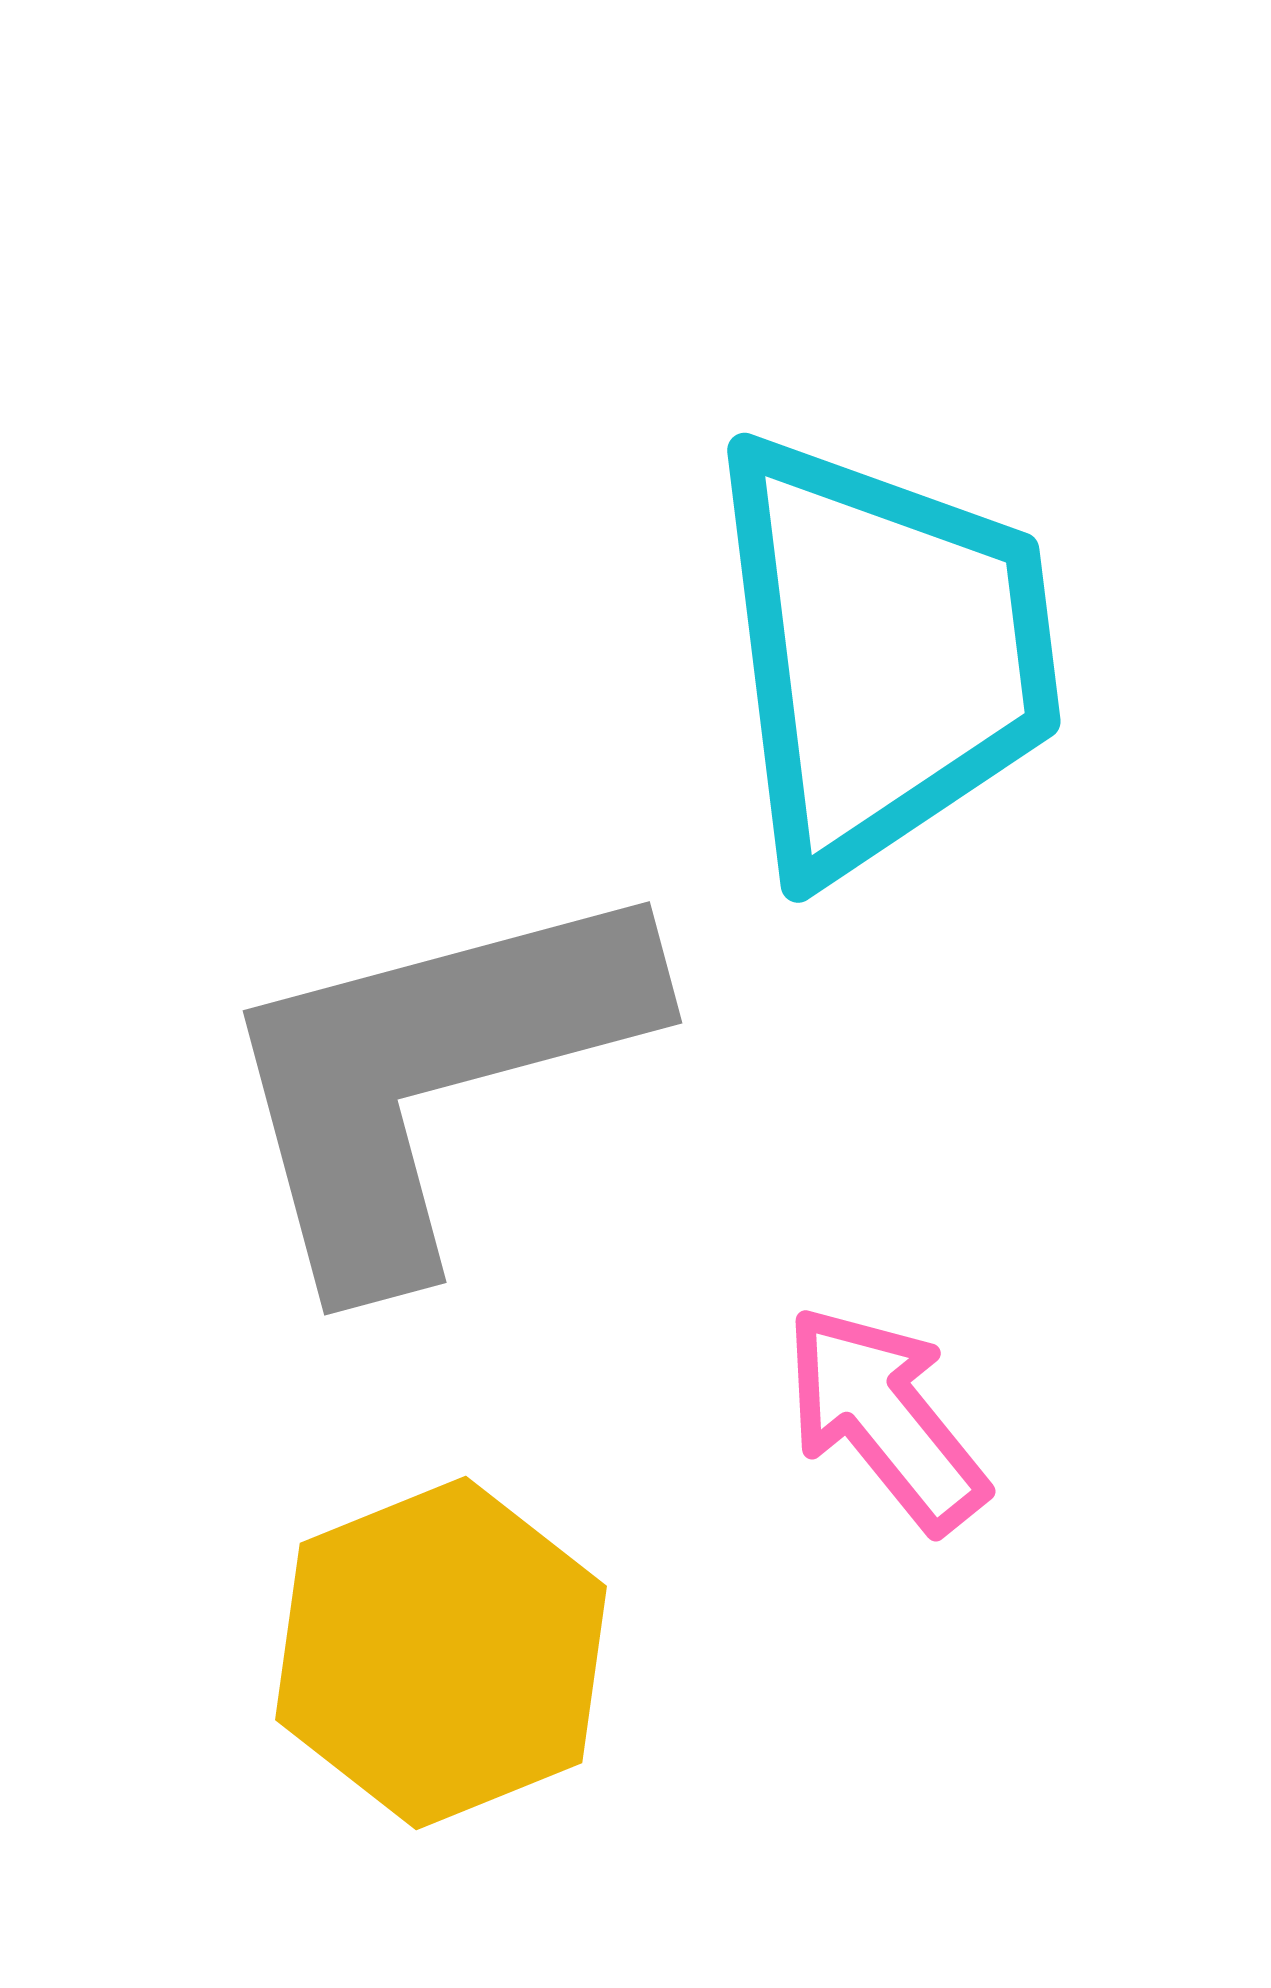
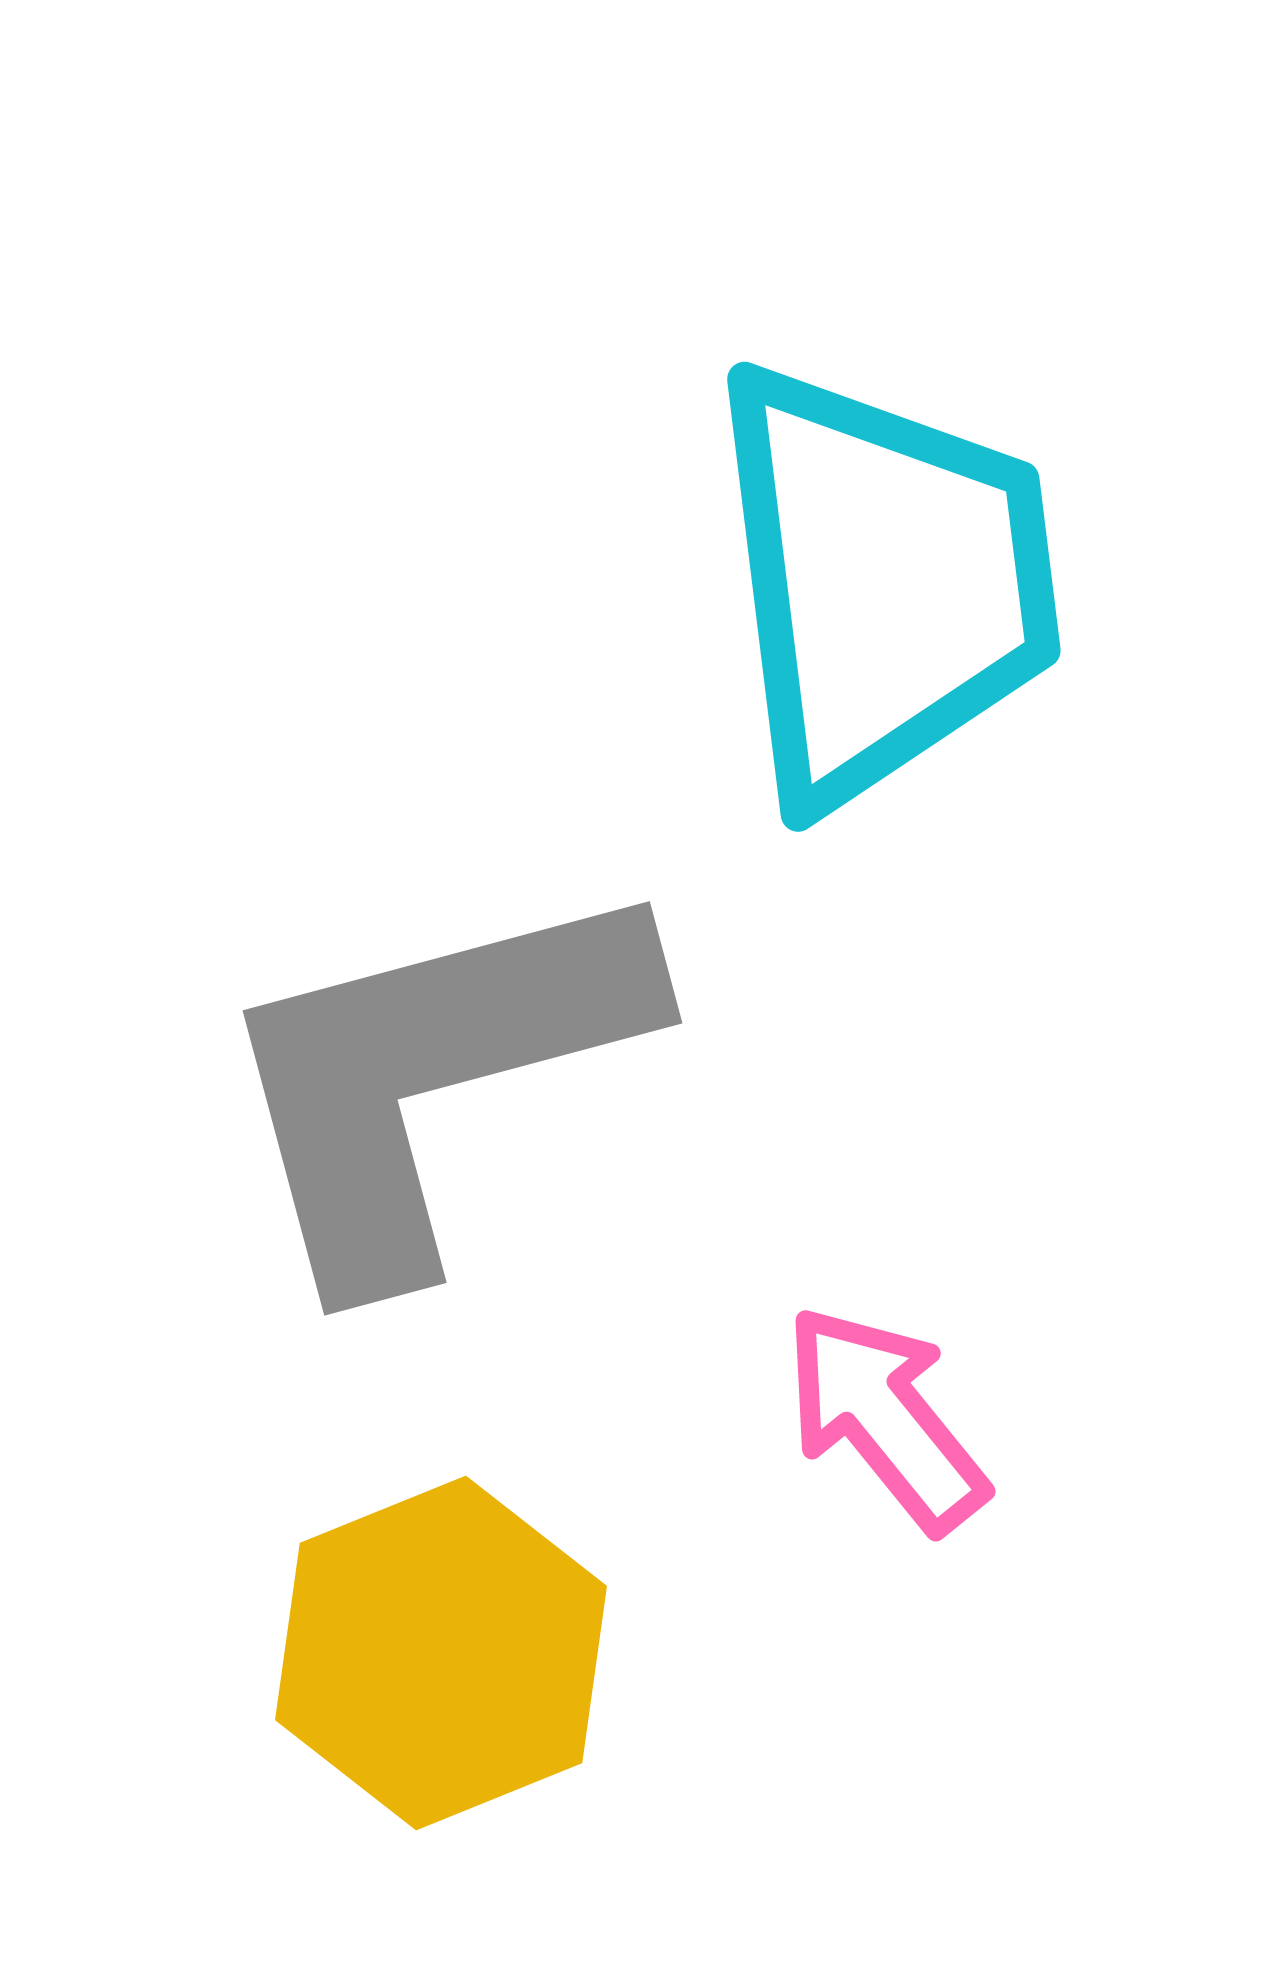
cyan trapezoid: moved 71 px up
